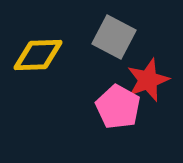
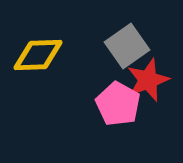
gray square: moved 13 px right, 9 px down; rotated 27 degrees clockwise
pink pentagon: moved 3 px up
